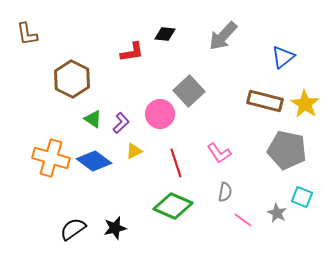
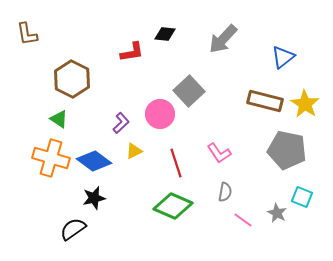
gray arrow: moved 3 px down
green triangle: moved 34 px left
black star: moved 21 px left, 30 px up
